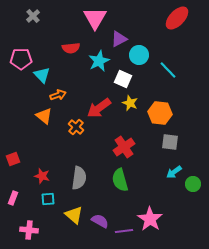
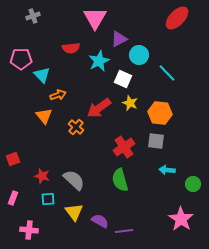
gray cross: rotated 24 degrees clockwise
cyan line: moved 1 px left, 3 px down
orange triangle: rotated 12 degrees clockwise
gray square: moved 14 px left, 1 px up
cyan arrow: moved 7 px left, 2 px up; rotated 42 degrees clockwise
gray semicircle: moved 5 px left, 2 px down; rotated 55 degrees counterclockwise
yellow triangle: moved 3 px up; rotated 12 degrees clockwise
pink star: moved 31 px right
